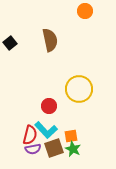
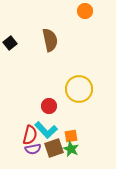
green star: moved 2 px left
